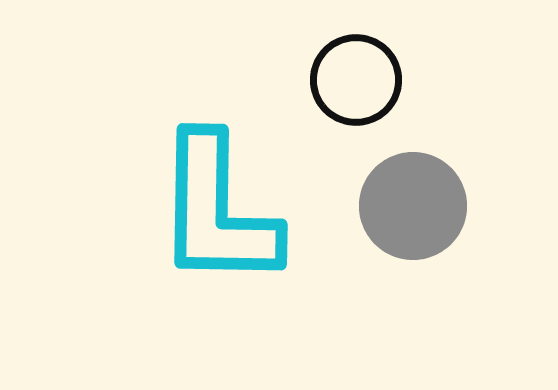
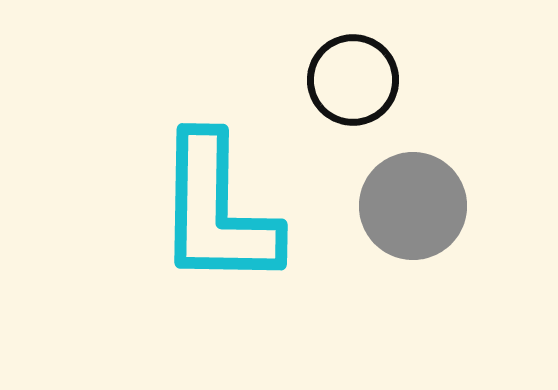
black circle: moved 3 px left
